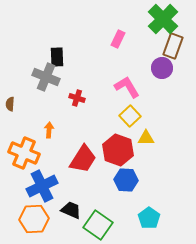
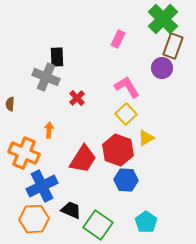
red cross: rotated 28 degrees clockwise
yellow square: moved 4 px left, 2 px up
yellow triangle: rotated 30 degrees counterclockwise
cyan pentagon: moved 3 px left, 4 px down
